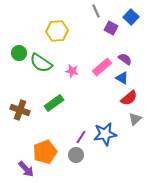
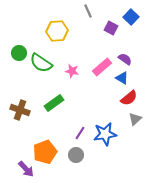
gray line: moved 8 px left
purple line: moved 1 px left, 4 px up
